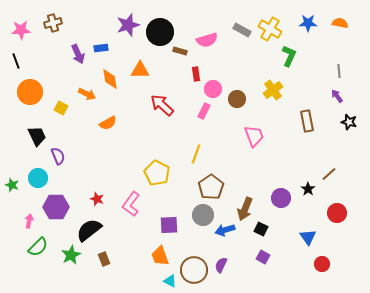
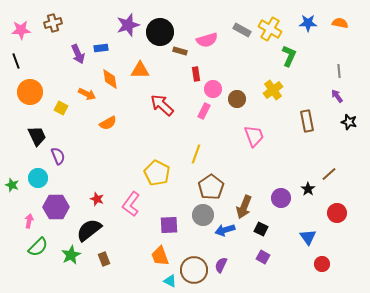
brown arrow at (245, 209): moved 1 px left, 2 px up
